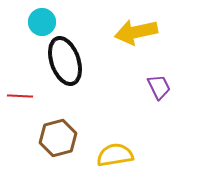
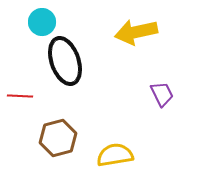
purple trapezoid: moved 3 px right, 7 px down
